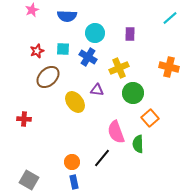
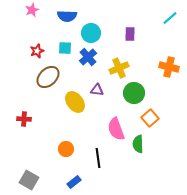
cyan circle: moved 4 px left
cyan square: moved 2 px right, 1 px up
blue cross: rotated 18 degrees clockwise
green circle: moved 1 px right
pink semicircle: moved 3 px up
black line: moved 4 px left; rotated 48 degrees counterclockwise
orange circle: moved 6 px left, 13 px up
blue rectangle: rotated 64 degrees clockwise
